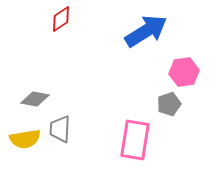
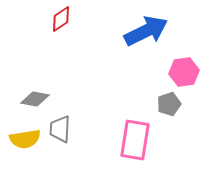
blue arrow: rotated 6 degrees clockwise
